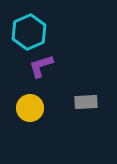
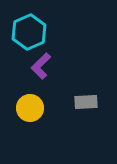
purple L-shape: rotated 28 degrees counterclockwise
